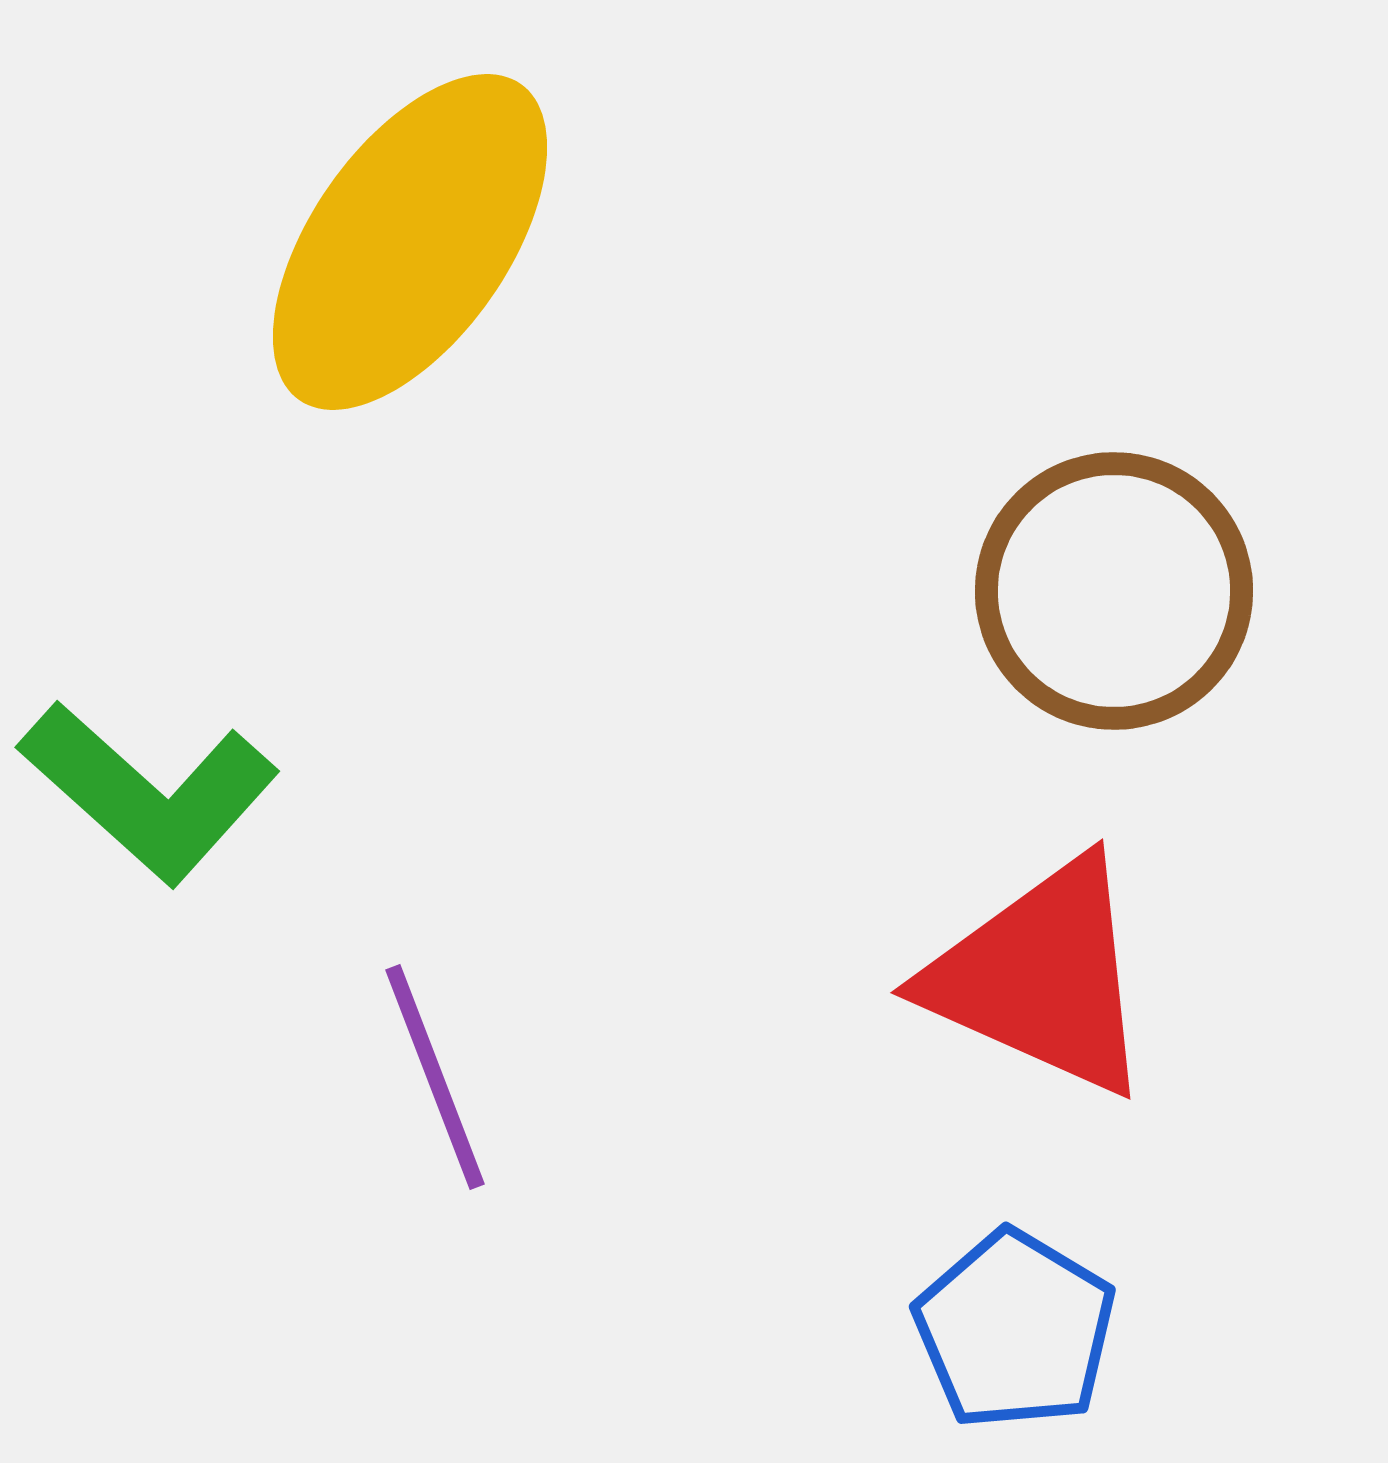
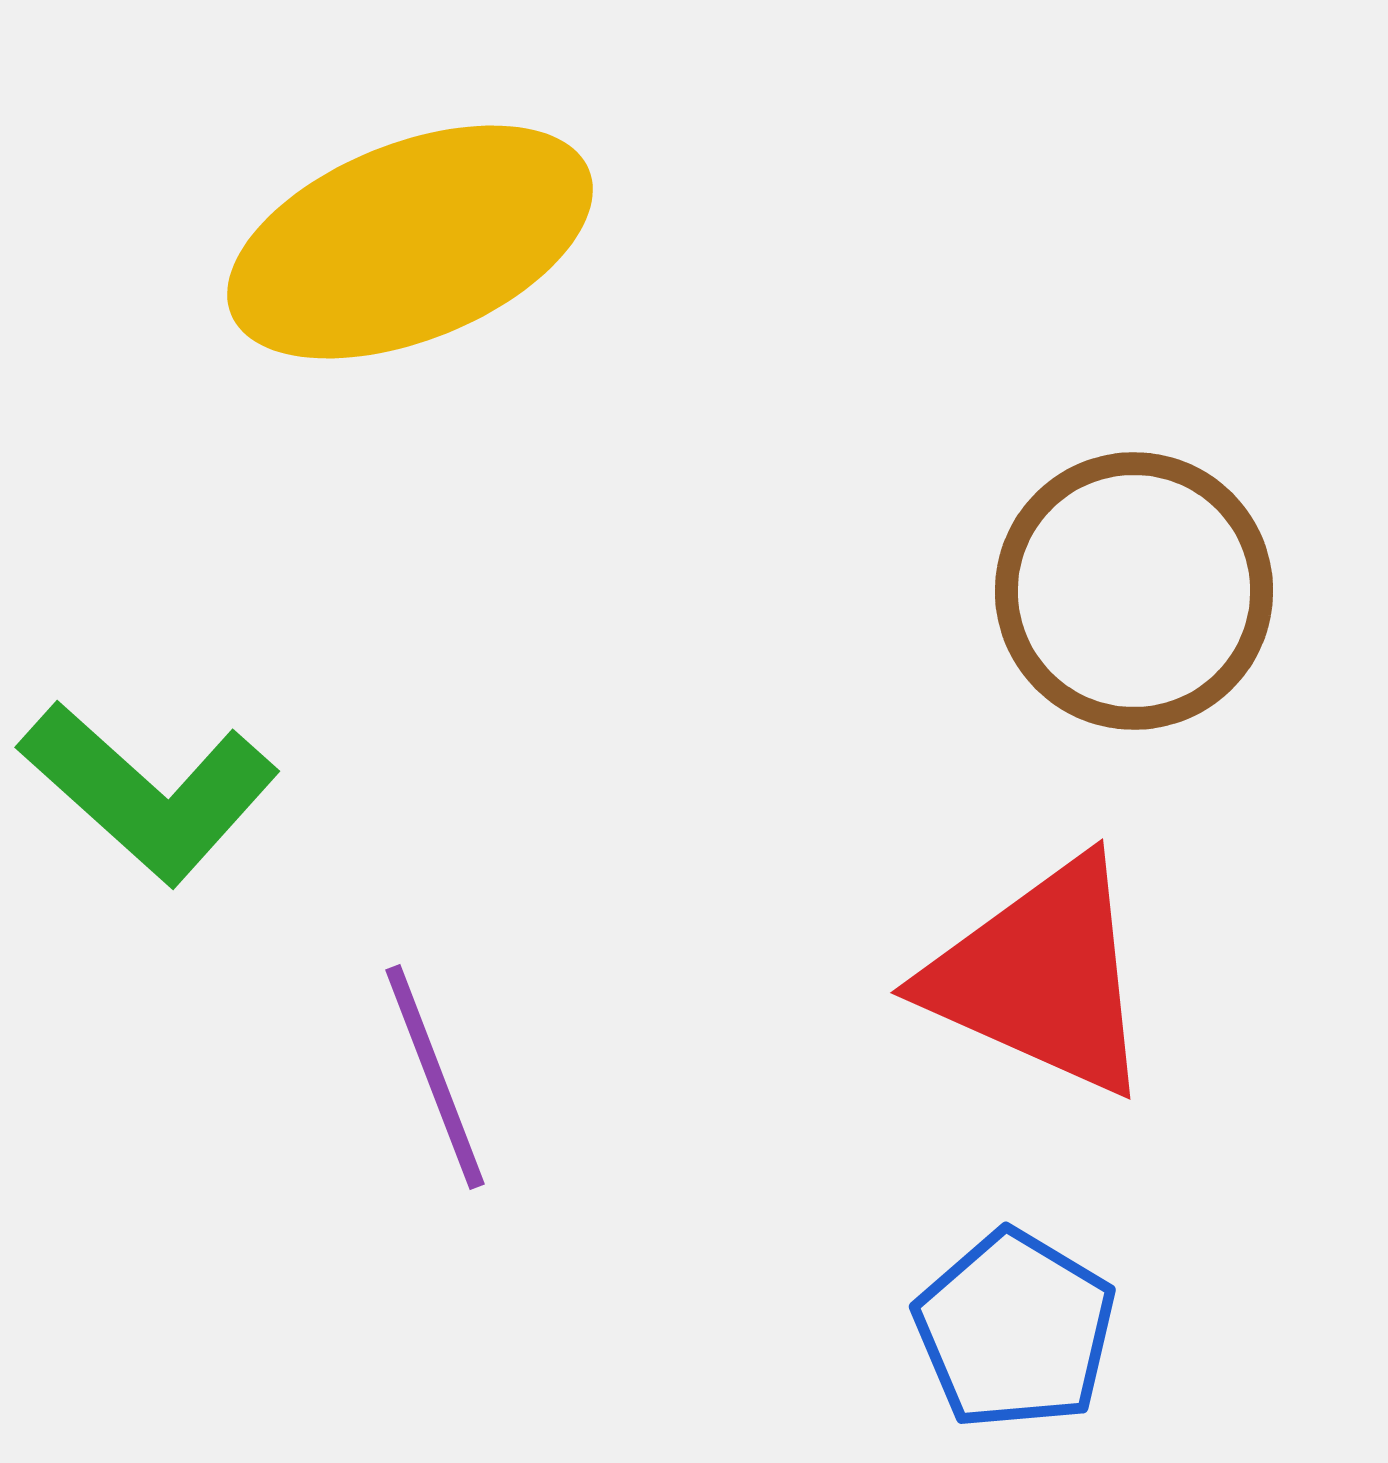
yellow ellipse: rotated 33 degrees clockwise
brown circle: moved 20 px right
